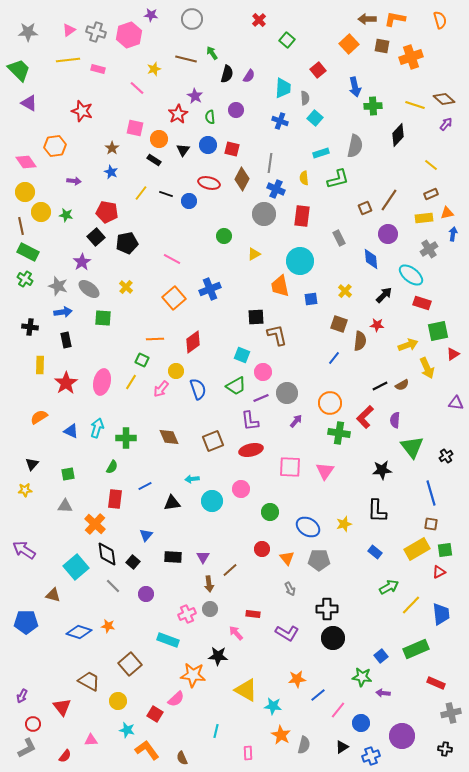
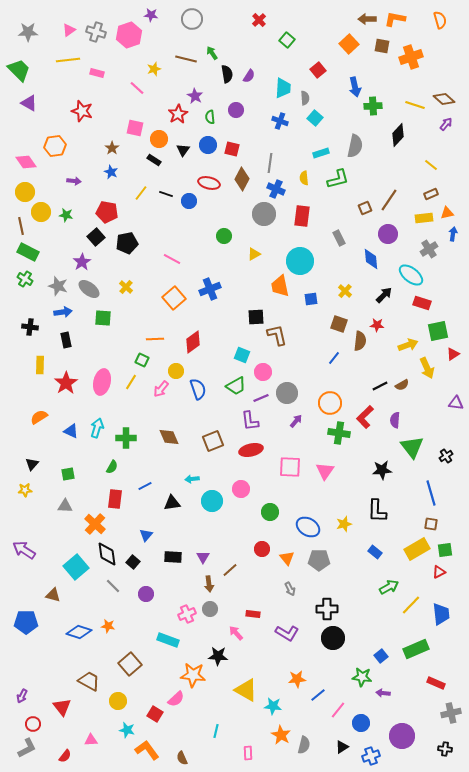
pink rectangle at (98, 69): moved 1 px left, 4 px down
black semicircle at (227, 74): rotated 24 degrees counterclockwise
